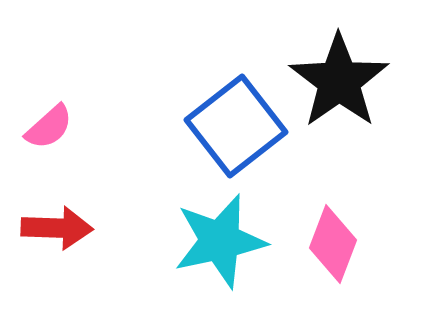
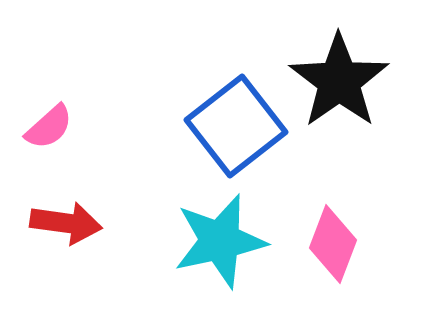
red arrow: moved 9 px right, 5 px up; rotated 6 degrees clockwise
